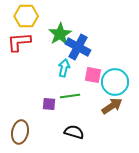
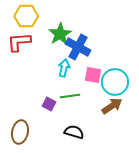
purple square: rotated 24 degrees clockwise
